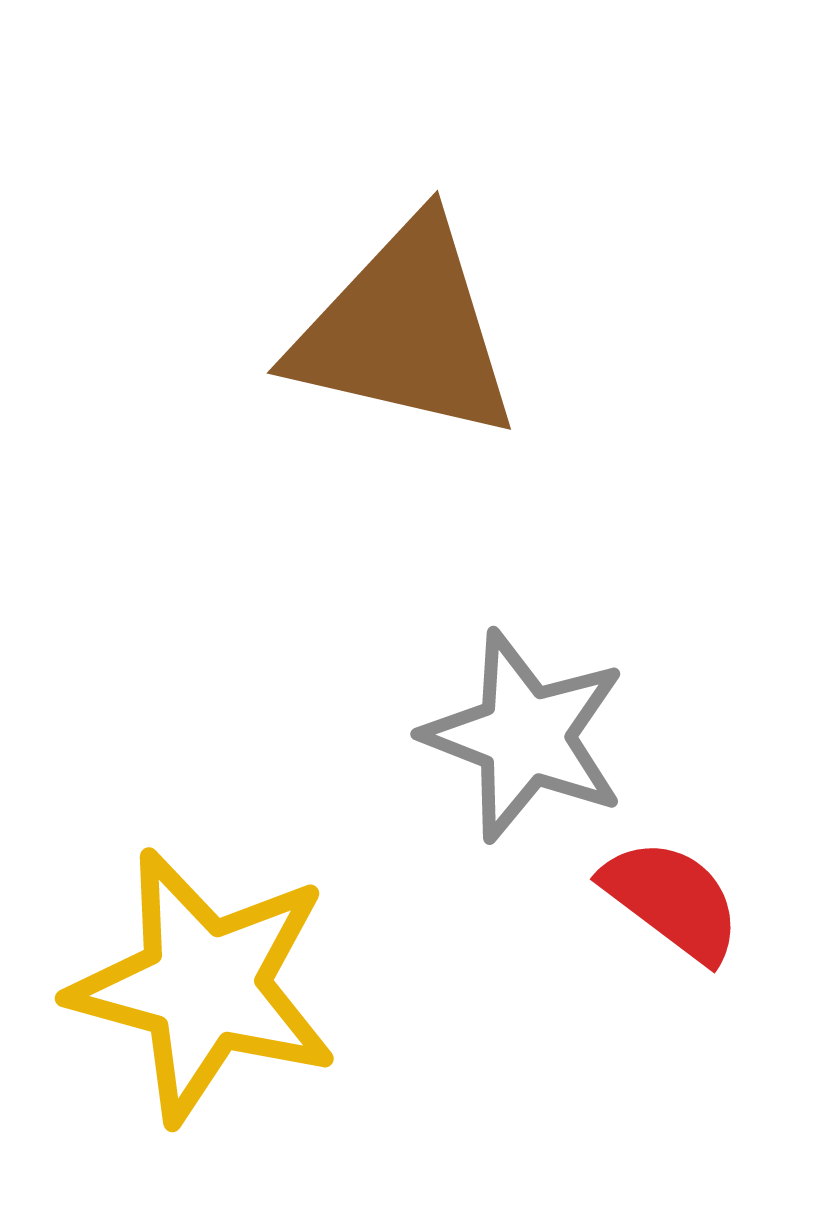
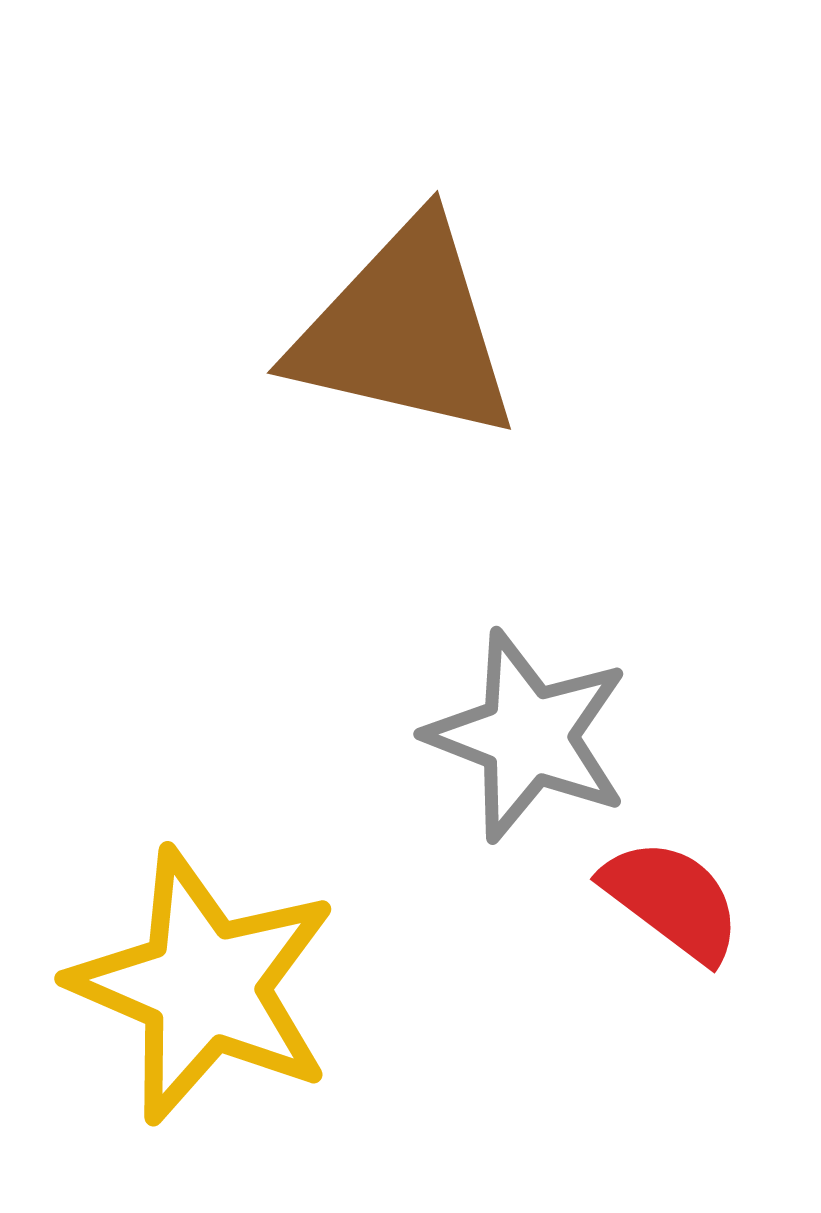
gray star: moved 3 px right
yellow star: rotated 8 degrees clockwise
